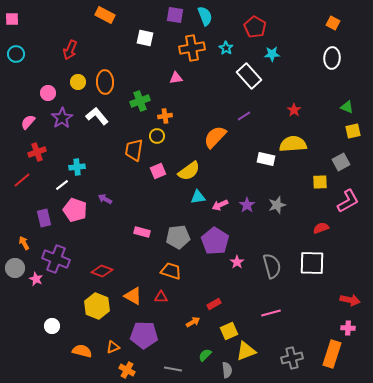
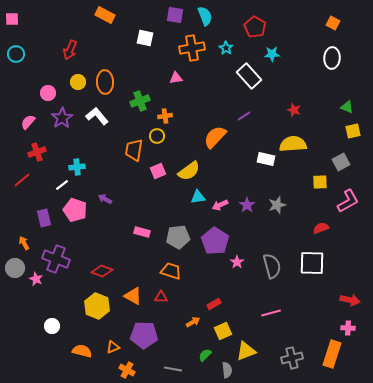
red star at (294, 110): rotated 16 degrees counterclockwise
yellow square at (229, 331): moved 6 px left
